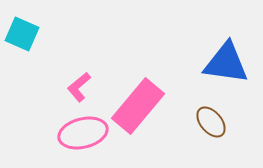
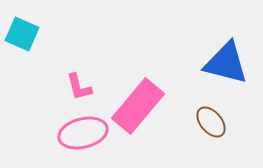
blue triangle: rotated 6 degrees clockwise
pink L-shape: rotated 64 degrees counterclockwise
